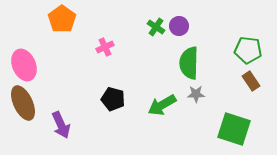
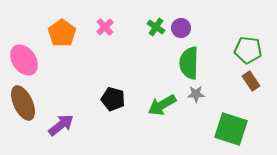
orange pentagon: moved 14 px down
purple circle: moved 2 px right, 2 px down
pink cross: moved 20 px up; rotated 18 degrees counterclockwise
pink ellipse: moved 5 px up; rotated 12 degrees counterclockwise
purple arrow: rotated 104 degrees counterclockwise
green square: moved 3 px left
